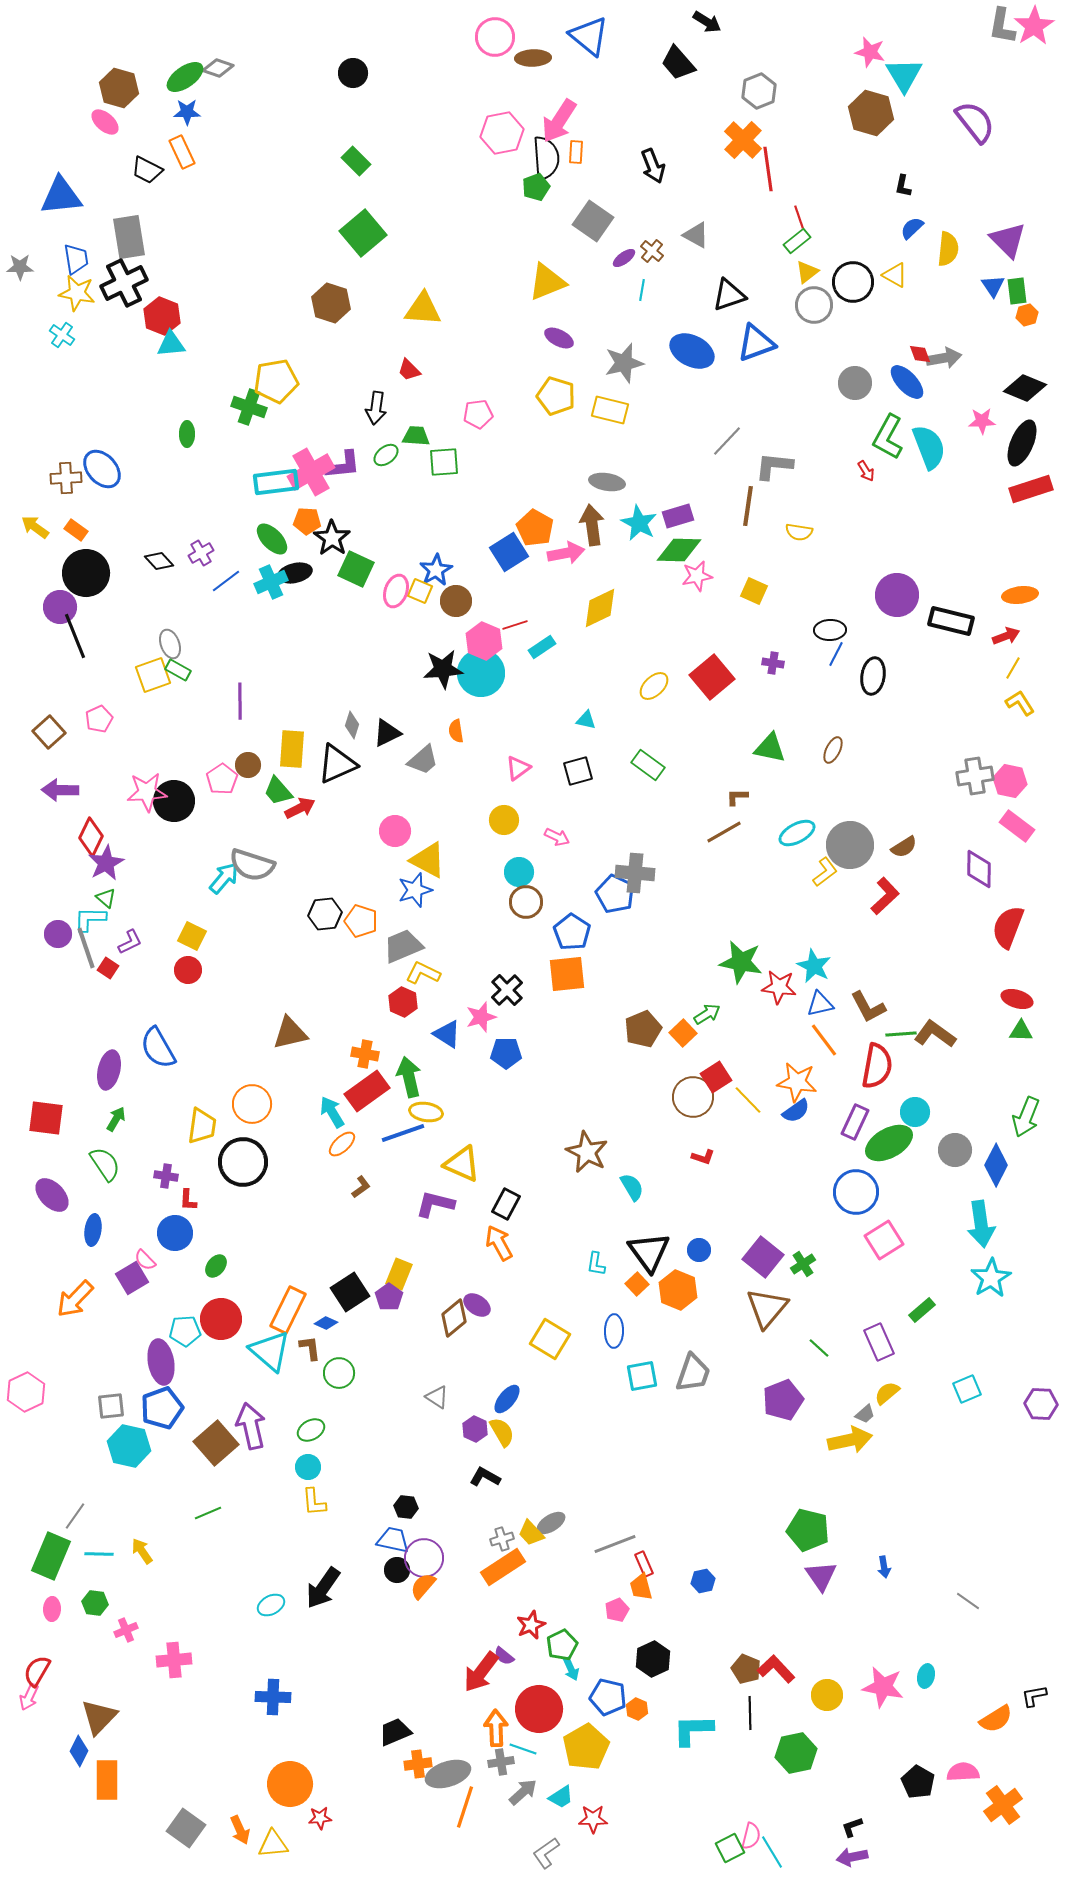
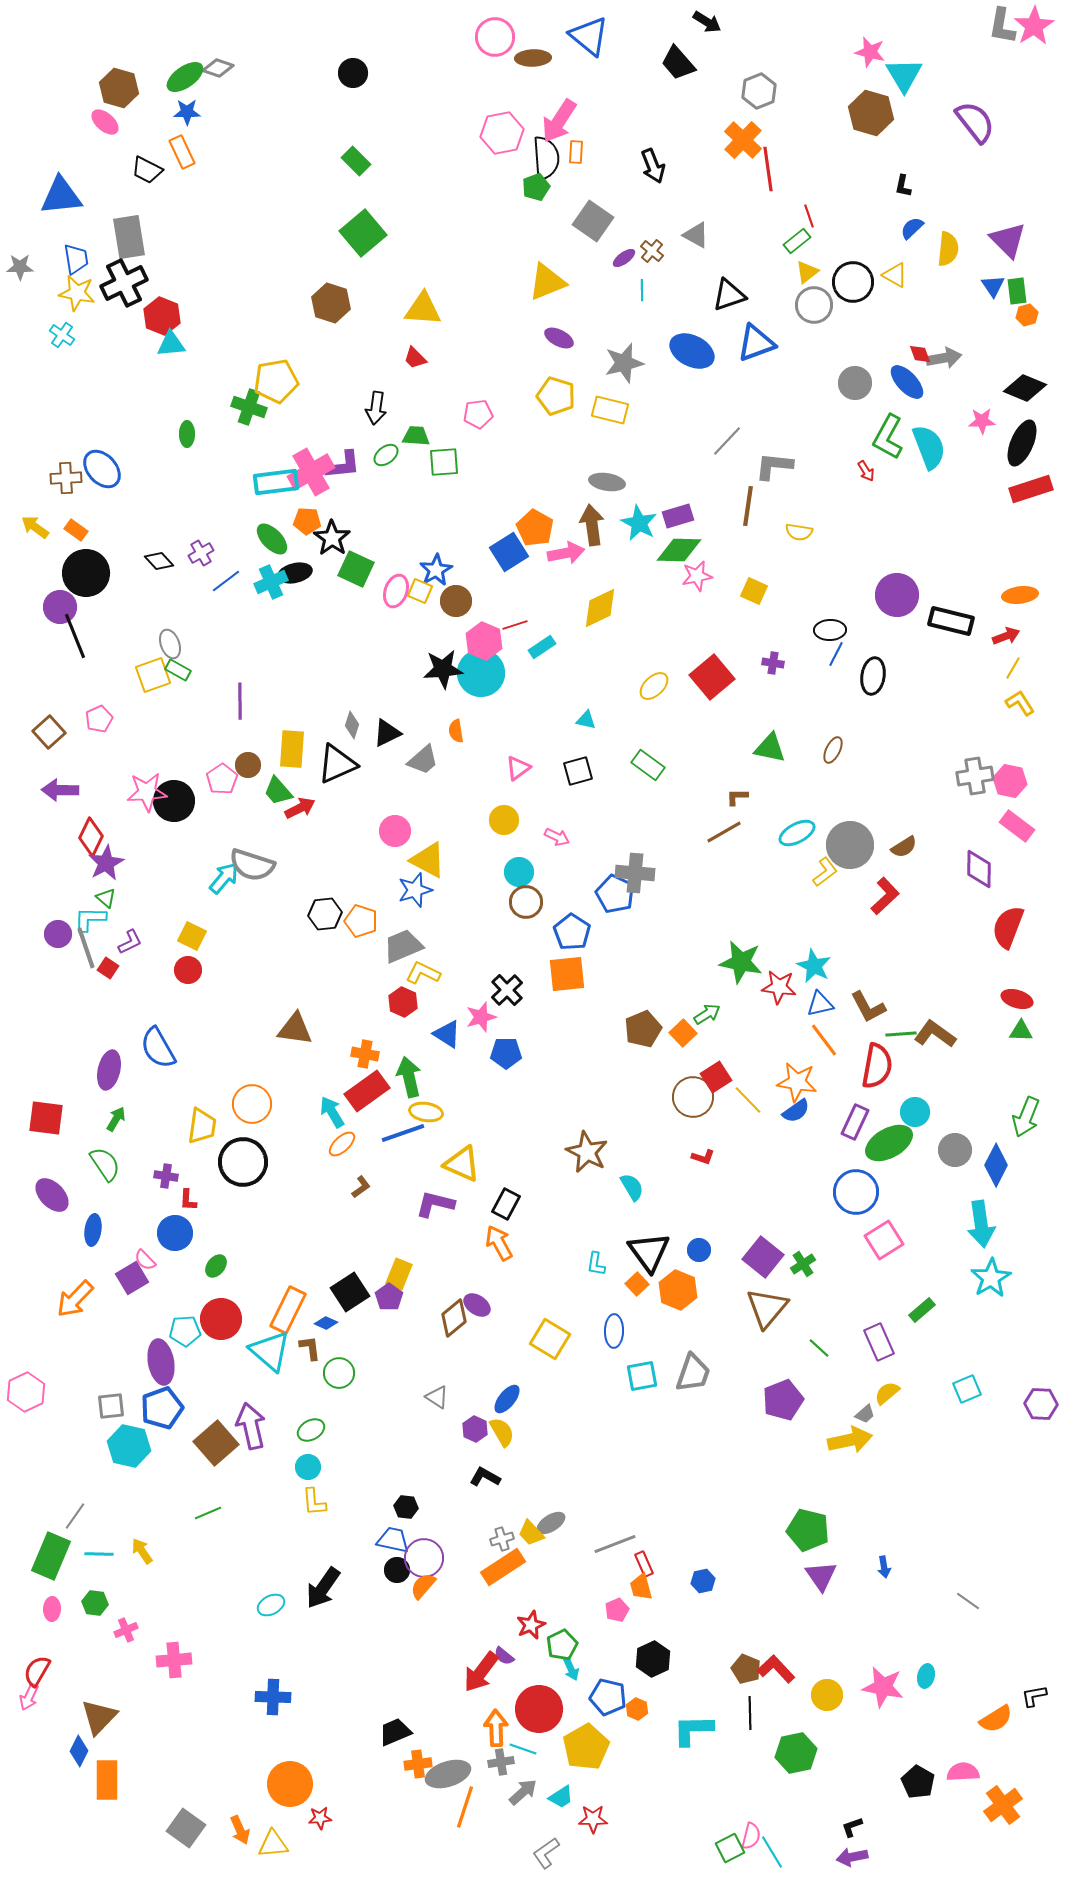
red line at (799, 217): moved 10 px right, 1 px up
cyan line at (642, 290): rotated 10 degrees counterclockwise
red trapezoid at (409, 370): moved 6 px right, 12 px up
brown triangle at (290, 1033): moved 5 px right, 4 px up; rotated 21 degrees clockwise
